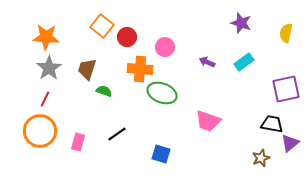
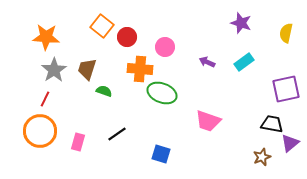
gray star: moved 5 px right, 2 px down
brown star: moved 1 px right, 1 px up
